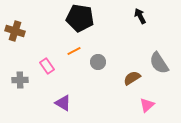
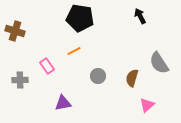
gray circle: moved 14 px down
brown semicircle: rotated 42 degrees counterclockwise
purple triangle: rotated 42 degrees counterclockwise
